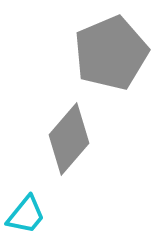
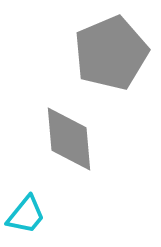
gray diamond: rotated 46 degrees counterclockwise
